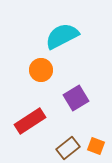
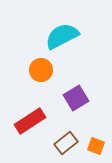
brown rectangle: moved 2 px left, 5 px up
